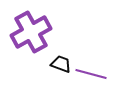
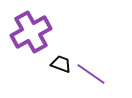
purple line: rotated 20 degrees clockwise
